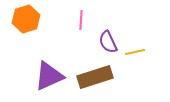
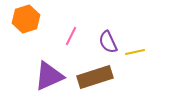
pink line: moved 10 px left, 16 px down; rotated 24 degrees clockwise
